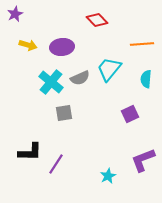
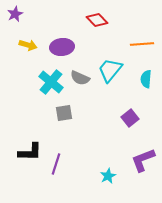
cyan trapezoid: moved 1 px right, 1 px down
gray semicircle: rotated 48 degrees clockwise
purple square: moved 4 px down; rotated 12 degrees counterclockwise
purple line: rotated 15 degrees counterclockwise
